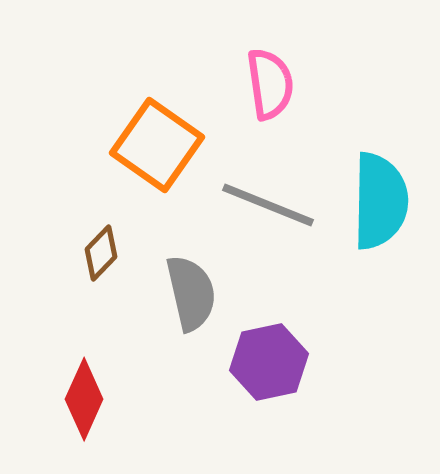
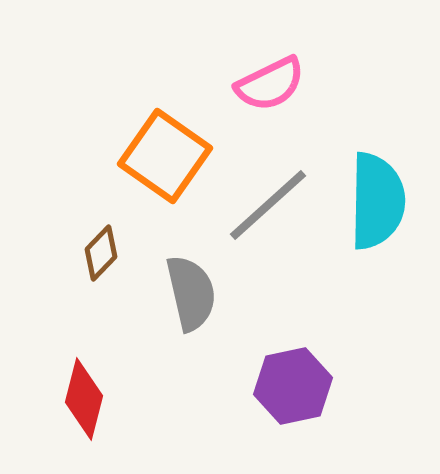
pink semicircle: rotated 72 degrees clockwise
orange square: moved 8 px right, 11 px down
cyan semicircle: moved 3 px left
gray line: rotated 64 degrees counterclockwise
purple hexagon: moved 24 px right, 24 px down
red diamond: rotated 10 degrees counterclockwise
